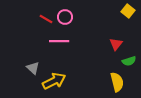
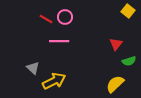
yellow semicircle: moved 2 px left, 2 px down; rotated 120 degrees counterclockwise
